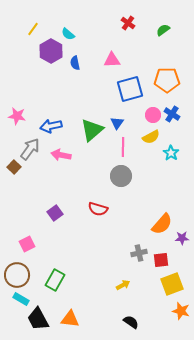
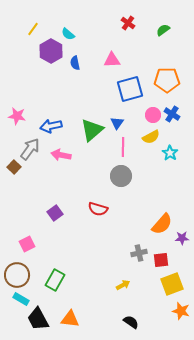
cyan star: moved 1 px left
